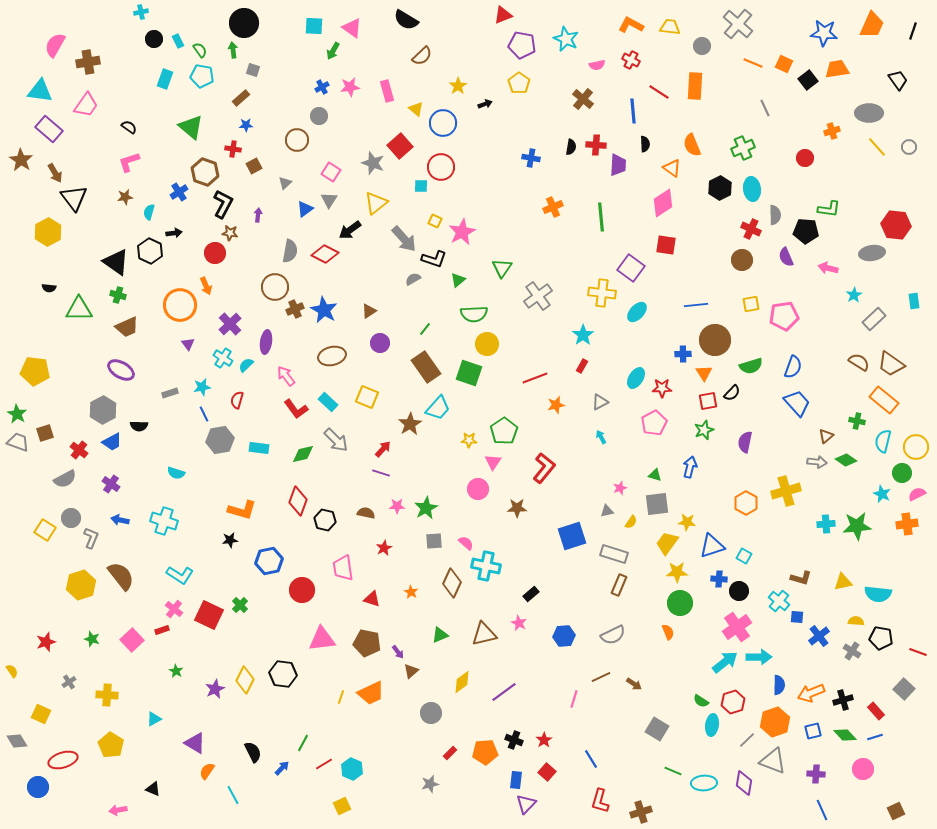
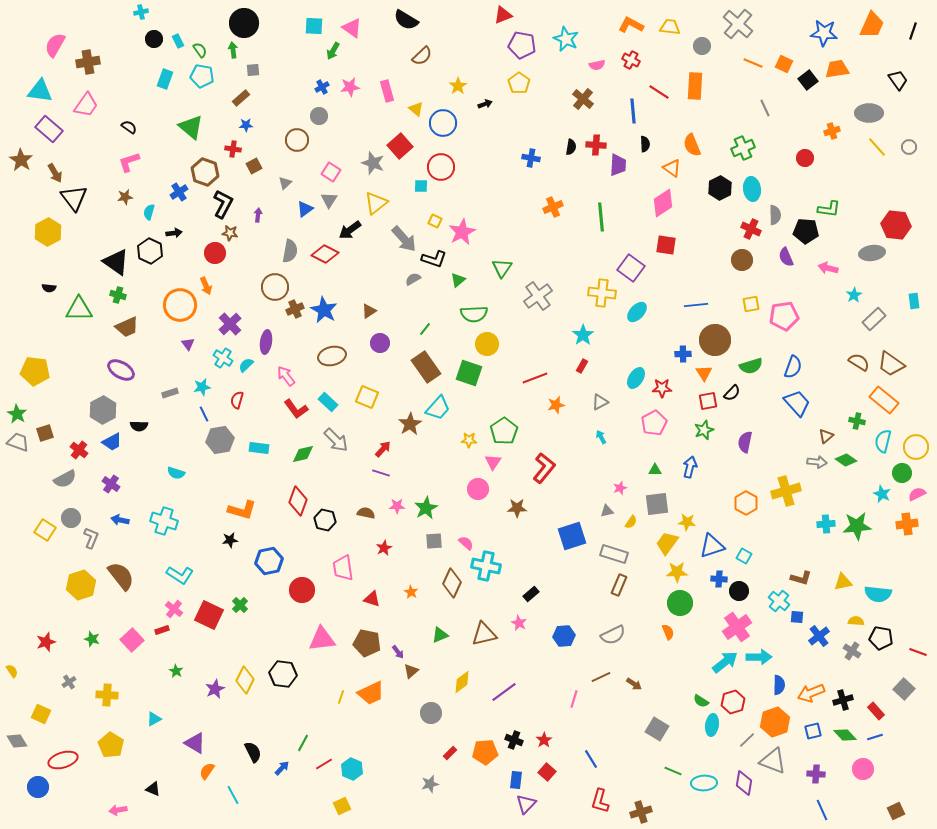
gray square at (253, 70): rotated 24 degrees counterclockwise
green triangle at (655, 475): moved 5 px up; rotated 16 degrees counterclockwise
